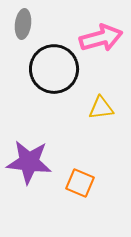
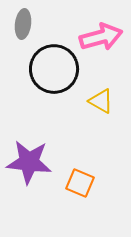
pink arrow: moved 1 px up
yellow triangle: moved 7 px up; rotated 36 degrees clockwise
